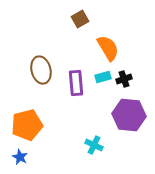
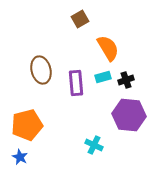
black cross: moved 2 px right, 1 px down
